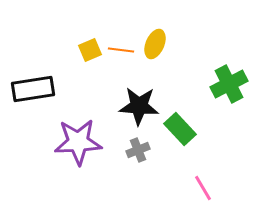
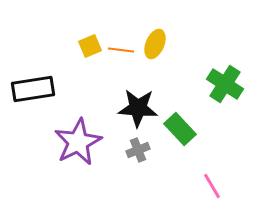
yellow square: moved 4 px up
green cross: moved 4 px left; rotated 30 degrees counterclockwise
black star: moved 1 px left, 2 px down
purple star: rotated 24 degrees counterclockwise
pink line: moved 9 px right, 2 px up
